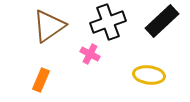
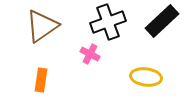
brown triangle: moved 7 px left
yellow ellipse: moved 3 px left, 2 px down
orange rectangle: rotated 15 degrees counterclockwise
